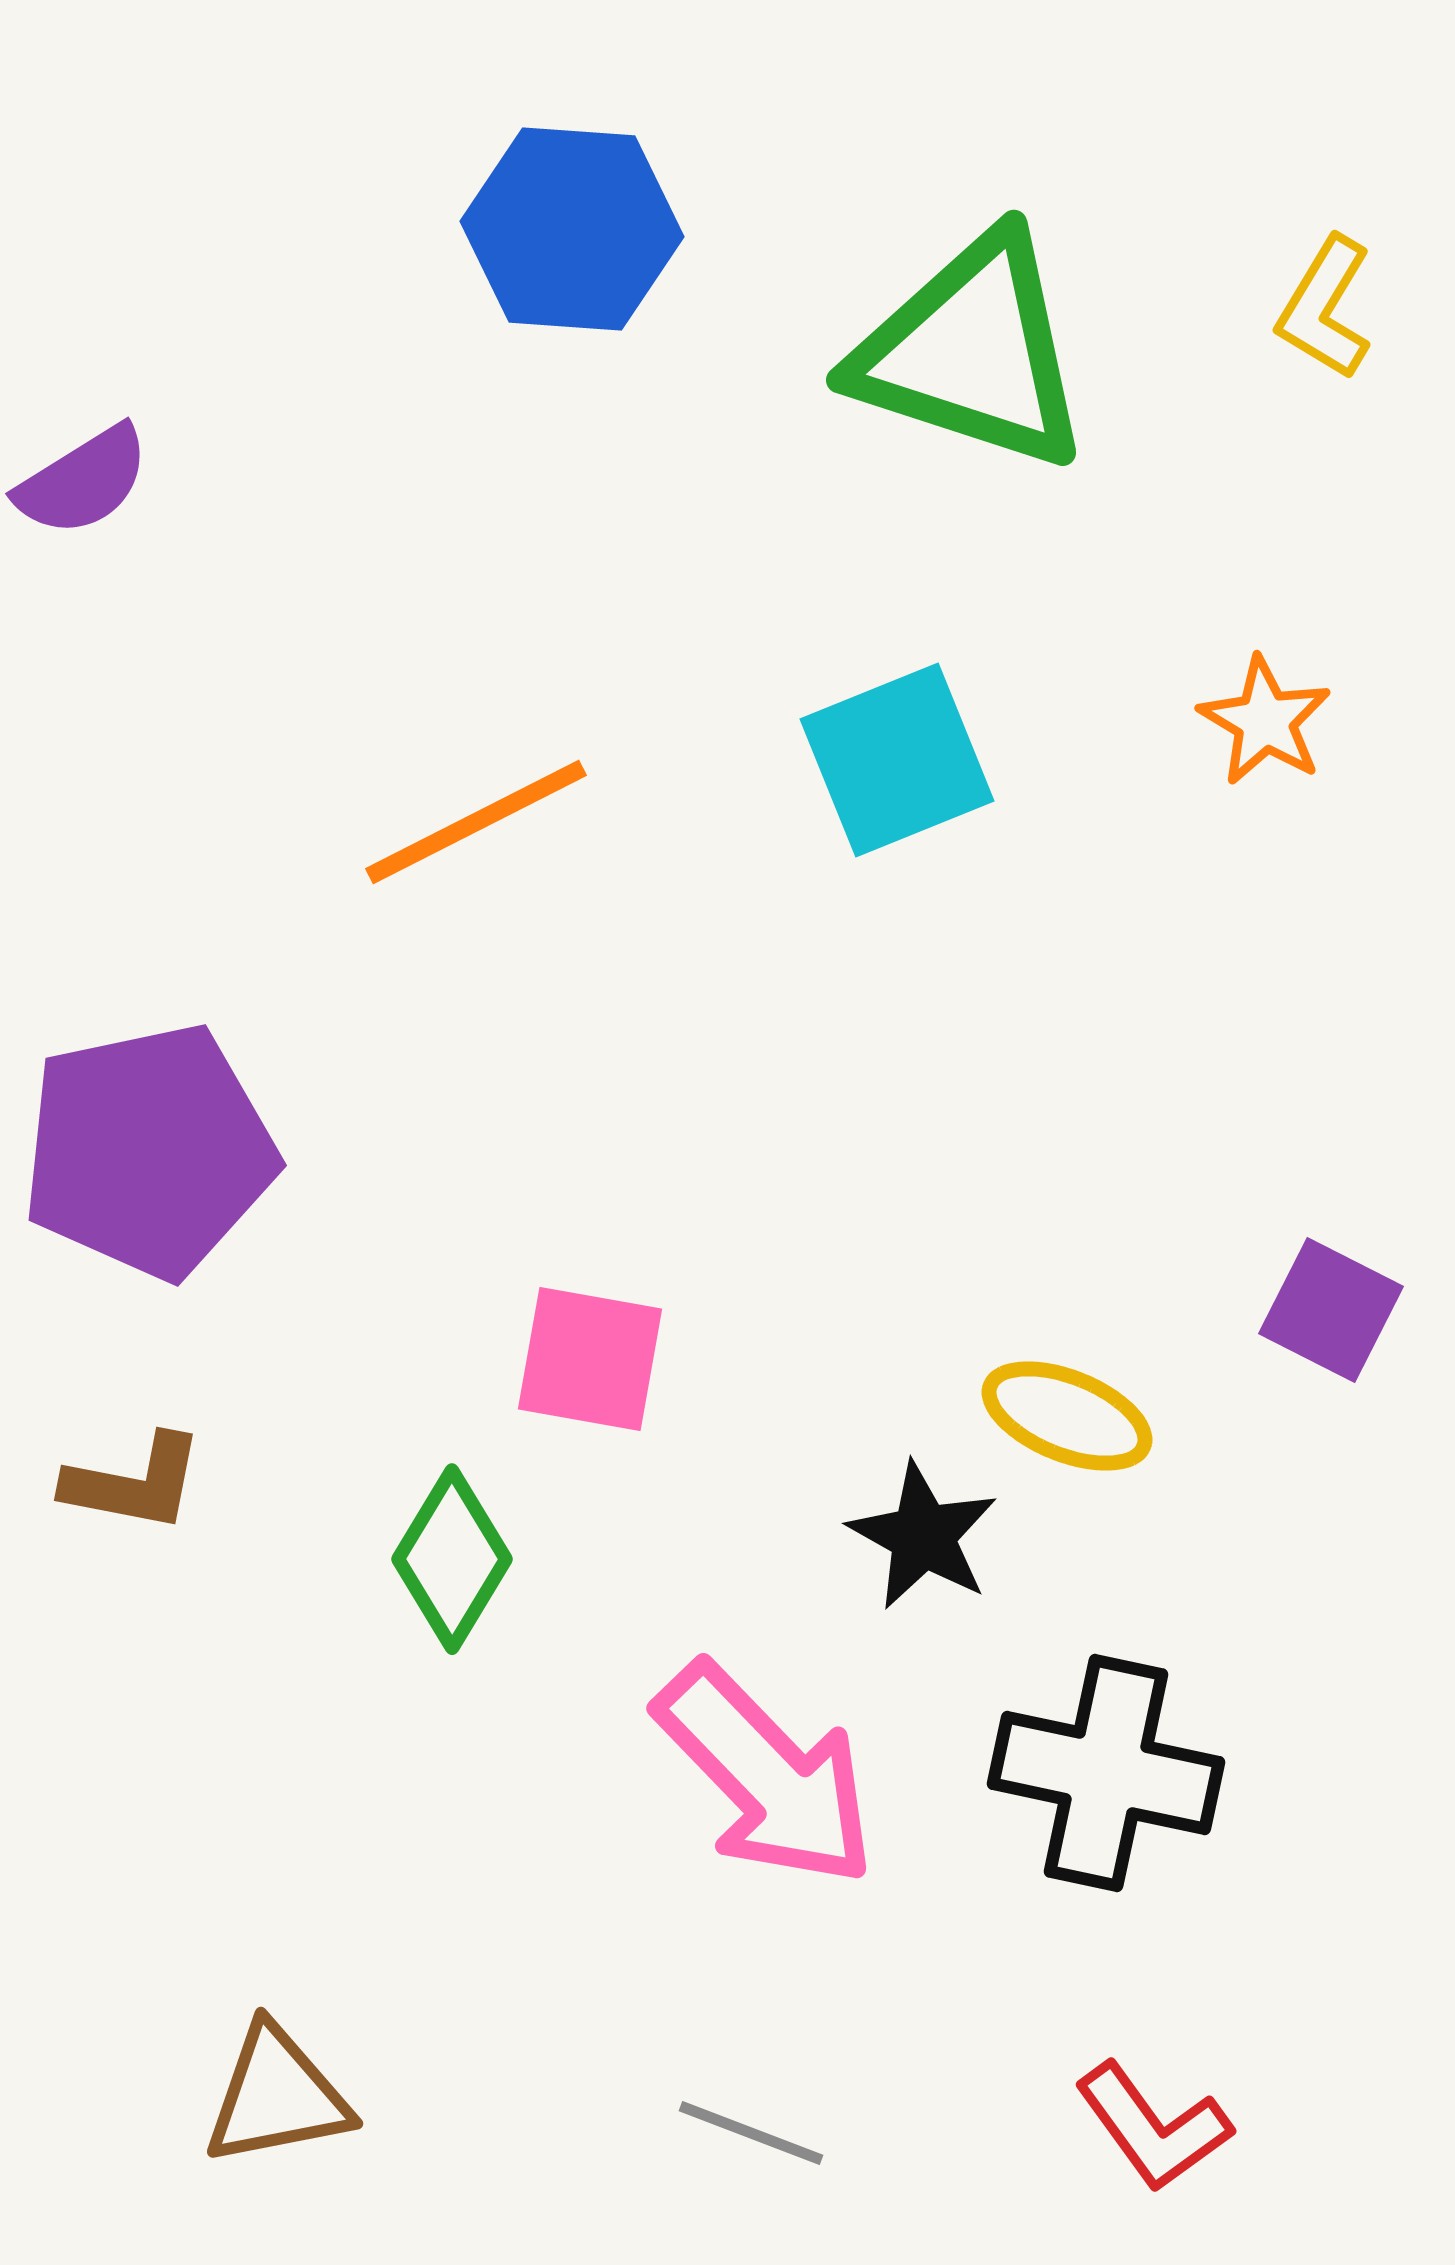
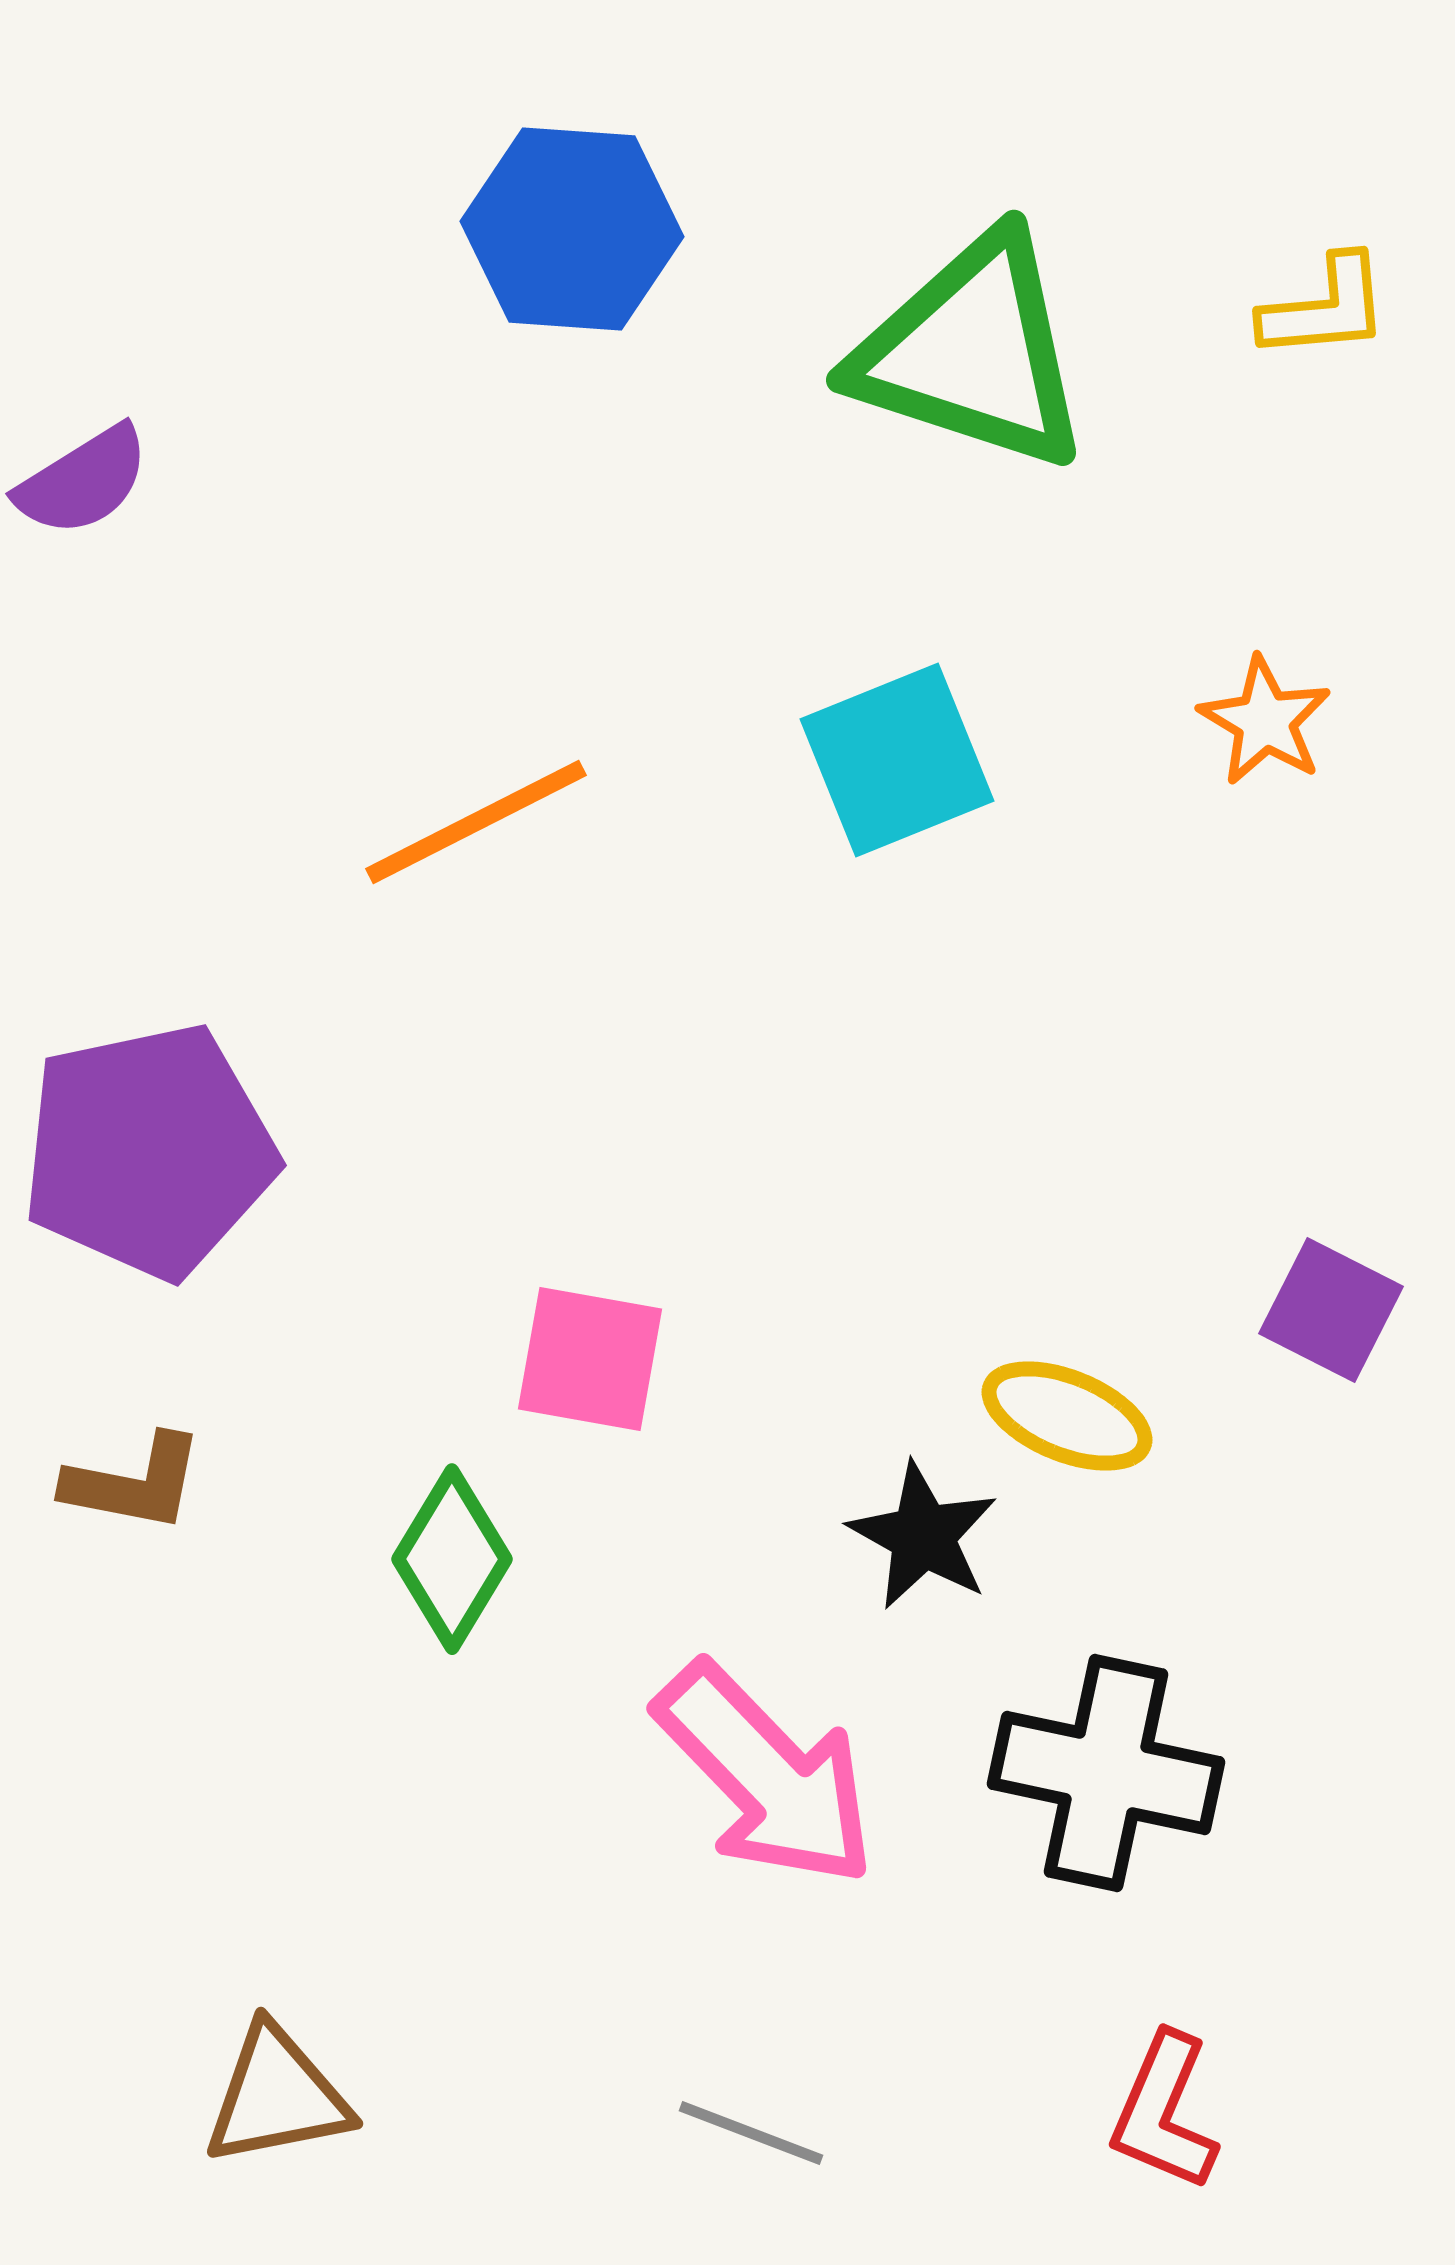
yellow L-shape: rotated 126 degrees counterclockwise
red L-shape: moved 11 px right, 15 px up; rotated 59 degrees clockwise
